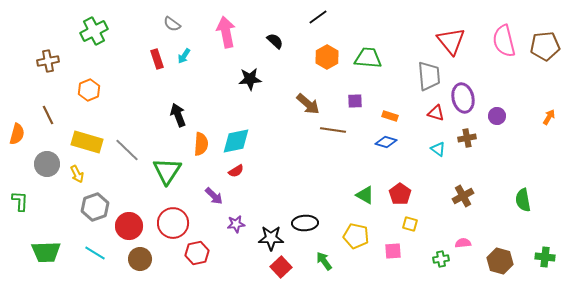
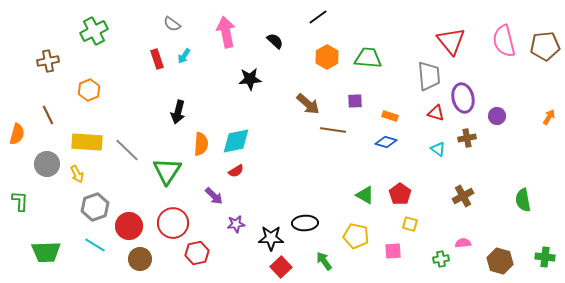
black arrow at (178, 115): moved 3 px up; rotated 145 degrees counterclockwise
yellow rectangle at (87, 142): rotated 12 degrees counterclockwise
cyan line at (95, 253): moved 8 px up
